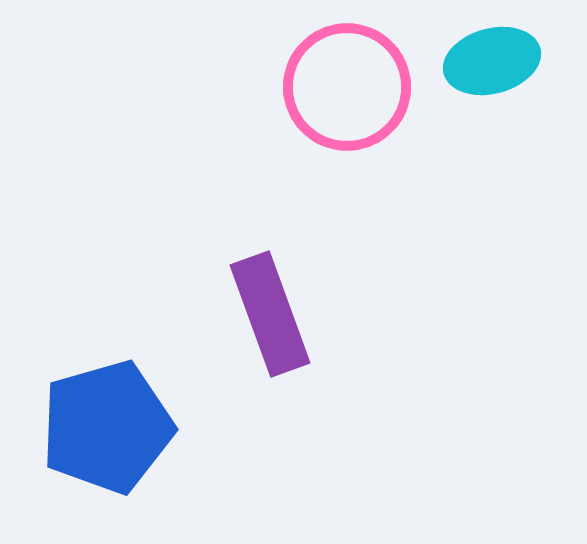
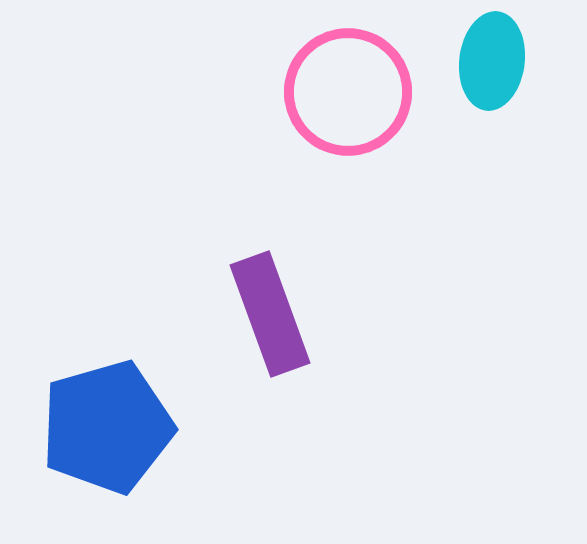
cyan ellipse: rotated 68 degrees counterclockwise
pink circle: moved 1 px right, 5 px down
